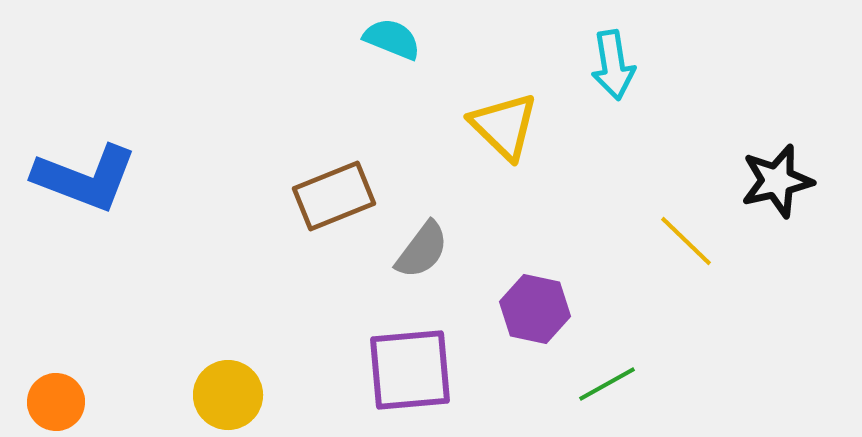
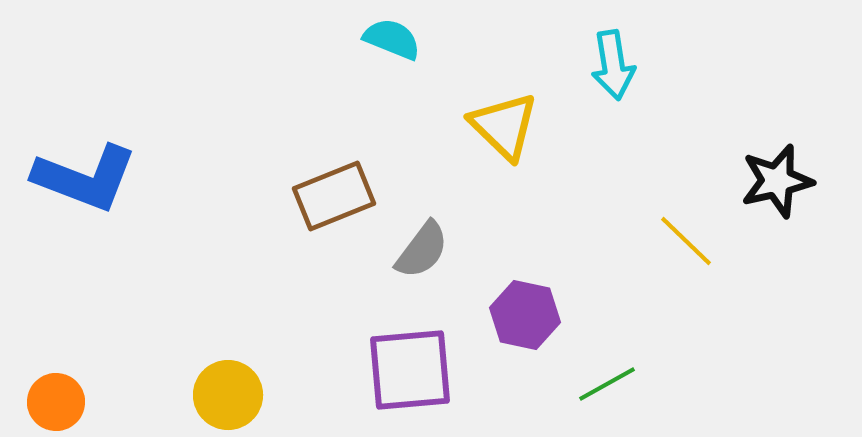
purple hexagon: moved 10 px left, 6 px down
